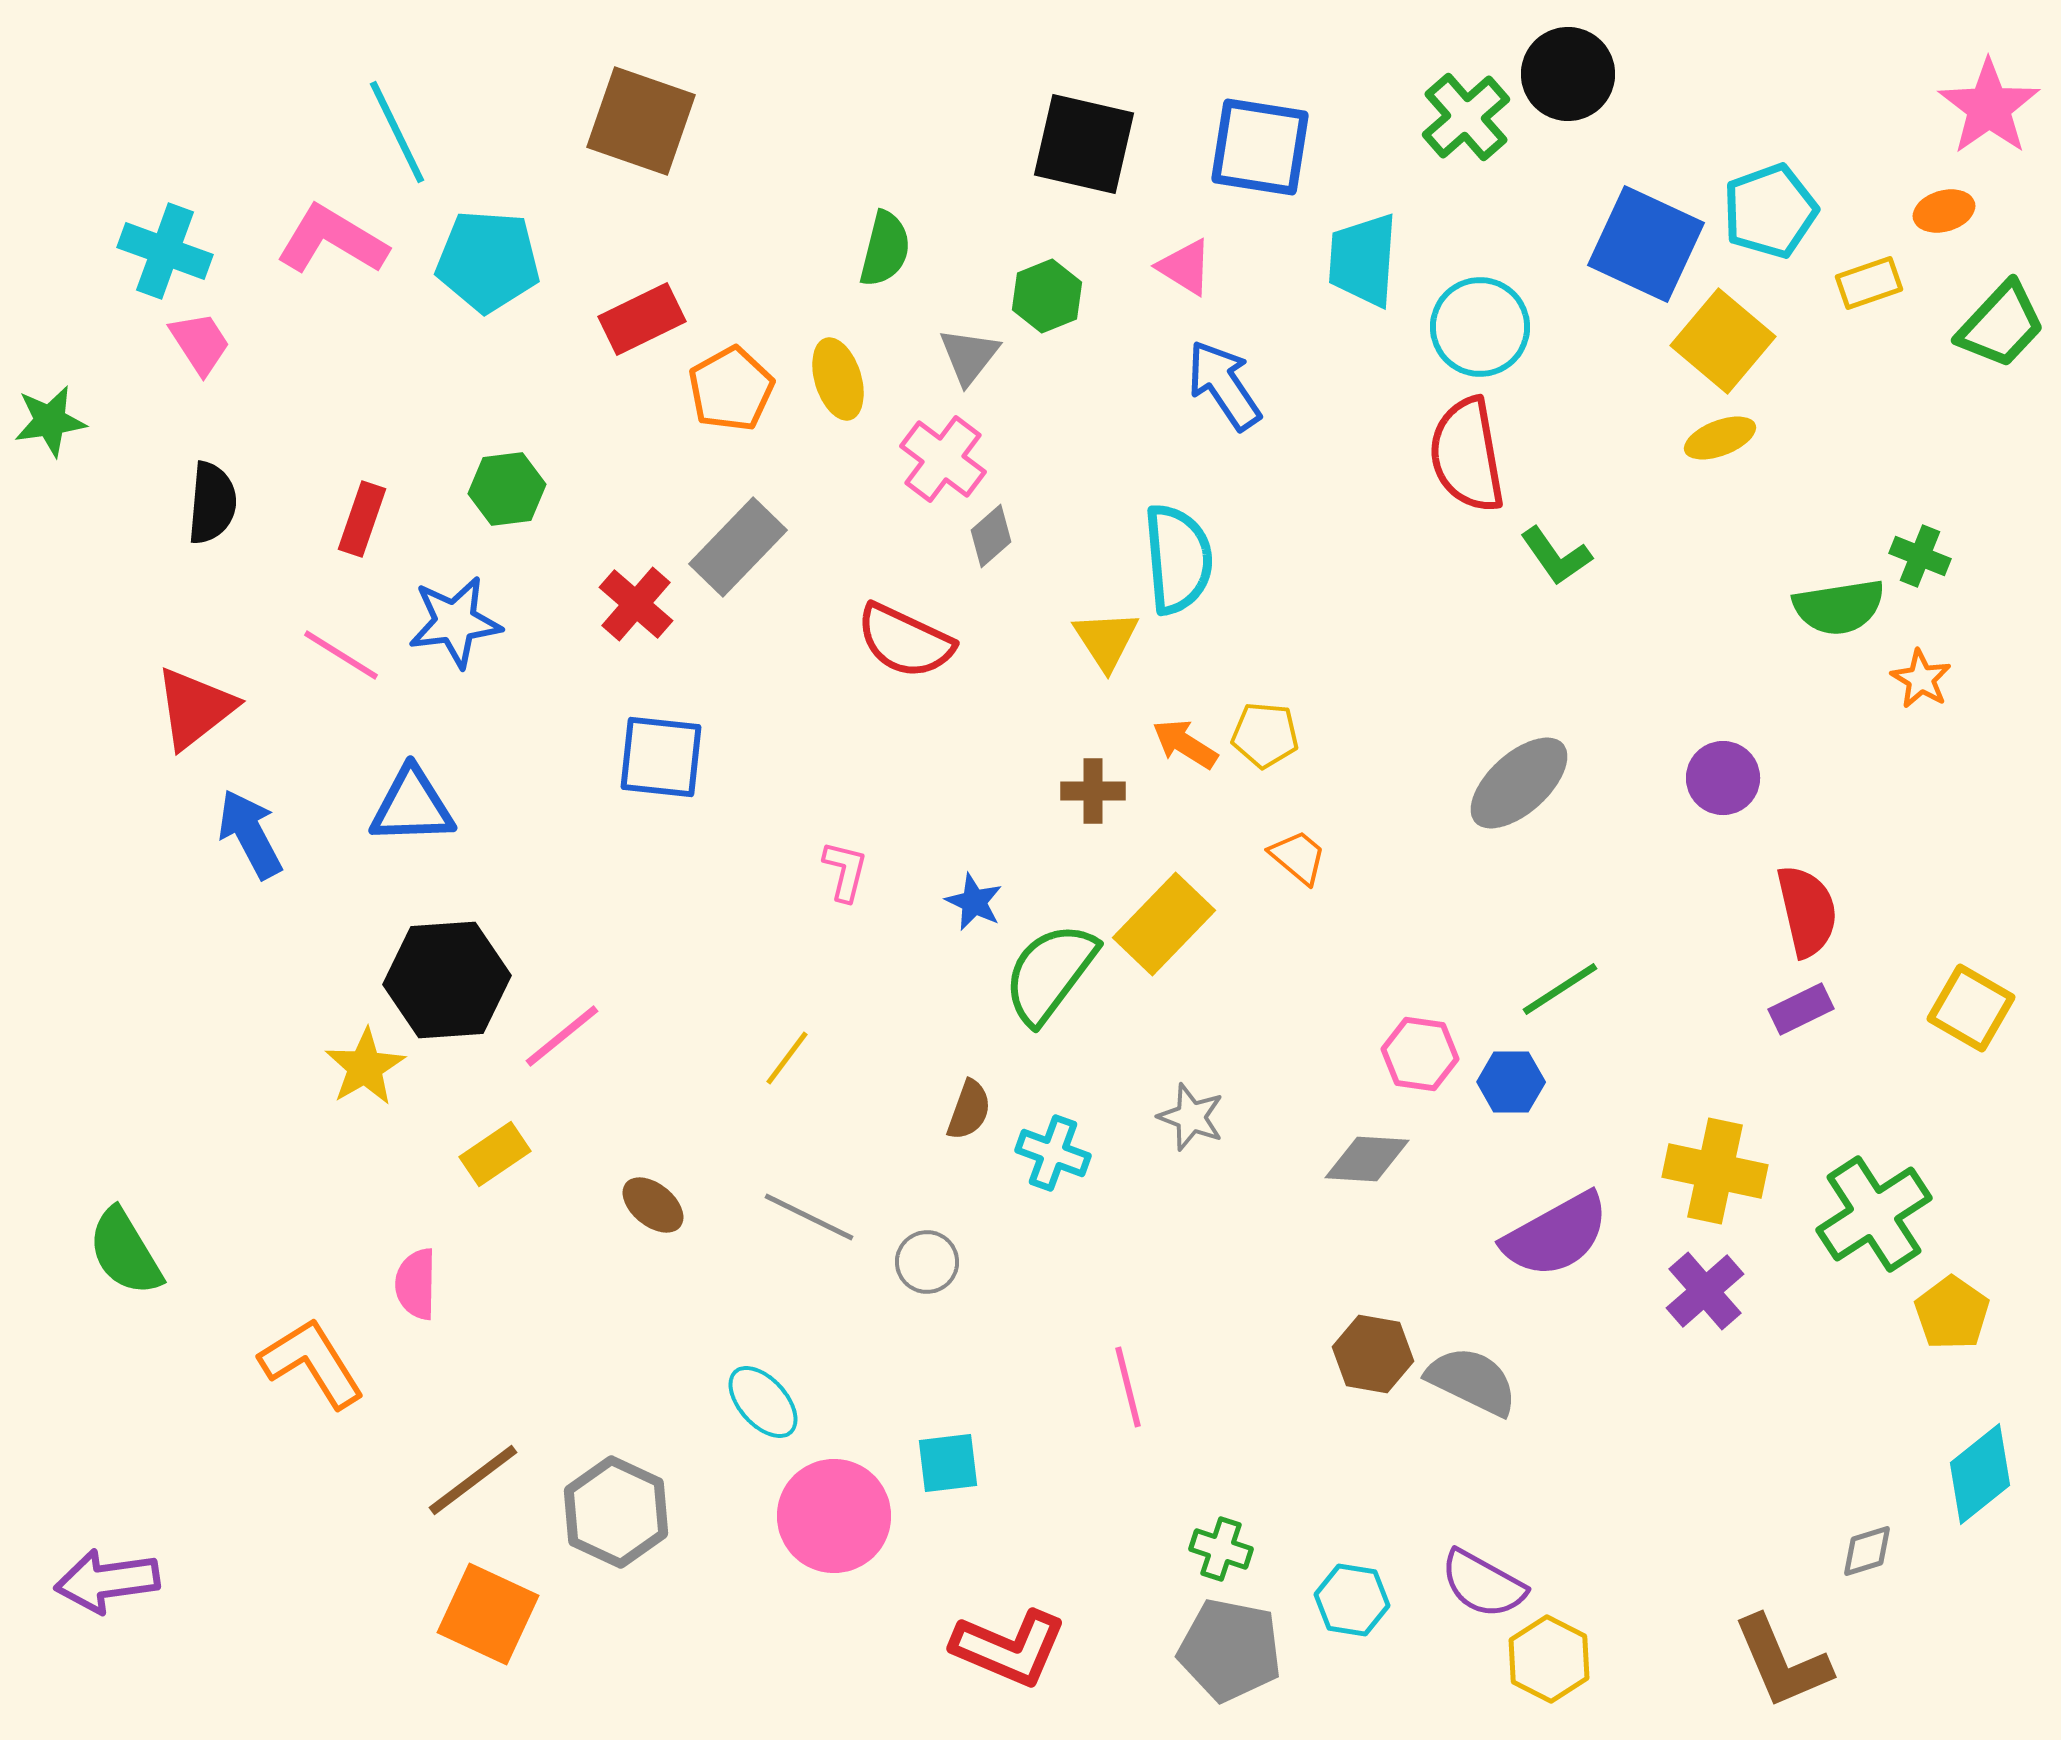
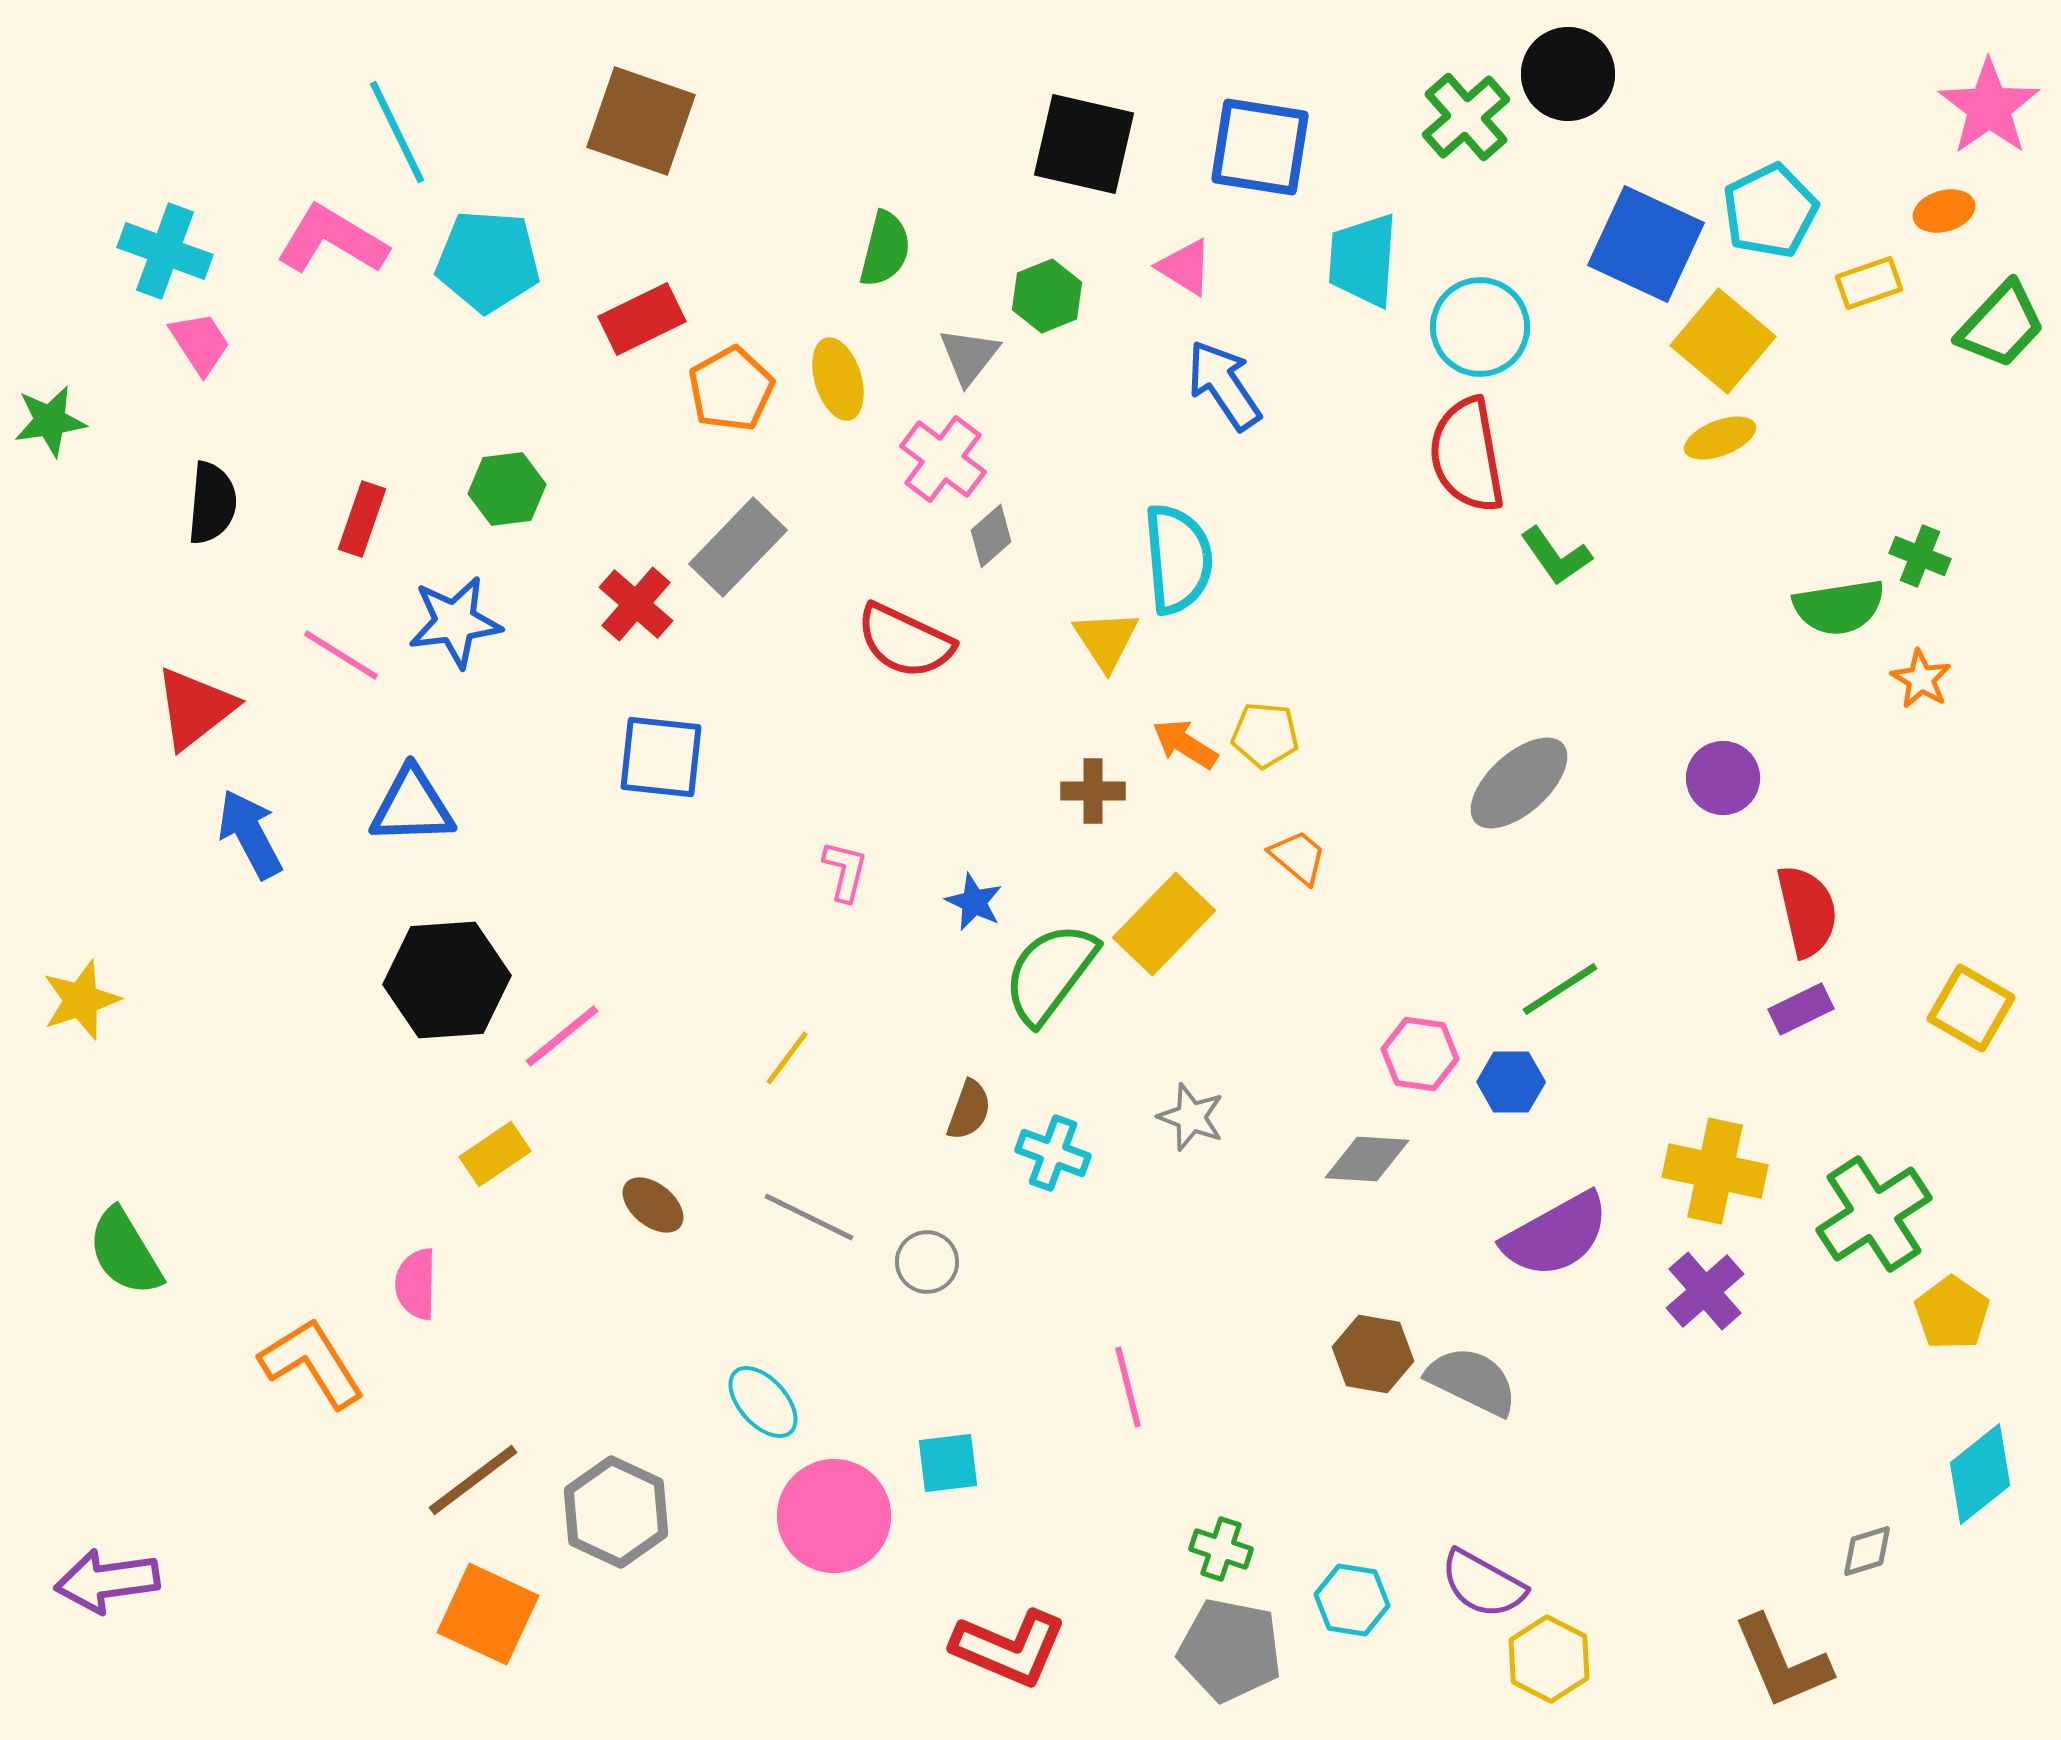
cyan pentagon at (1770, 211): rotated 6 degrees counterclockwise
yellow star at (365, 1067): moved 284 px left, 67 px up; rotated 12 degrees clockwise
